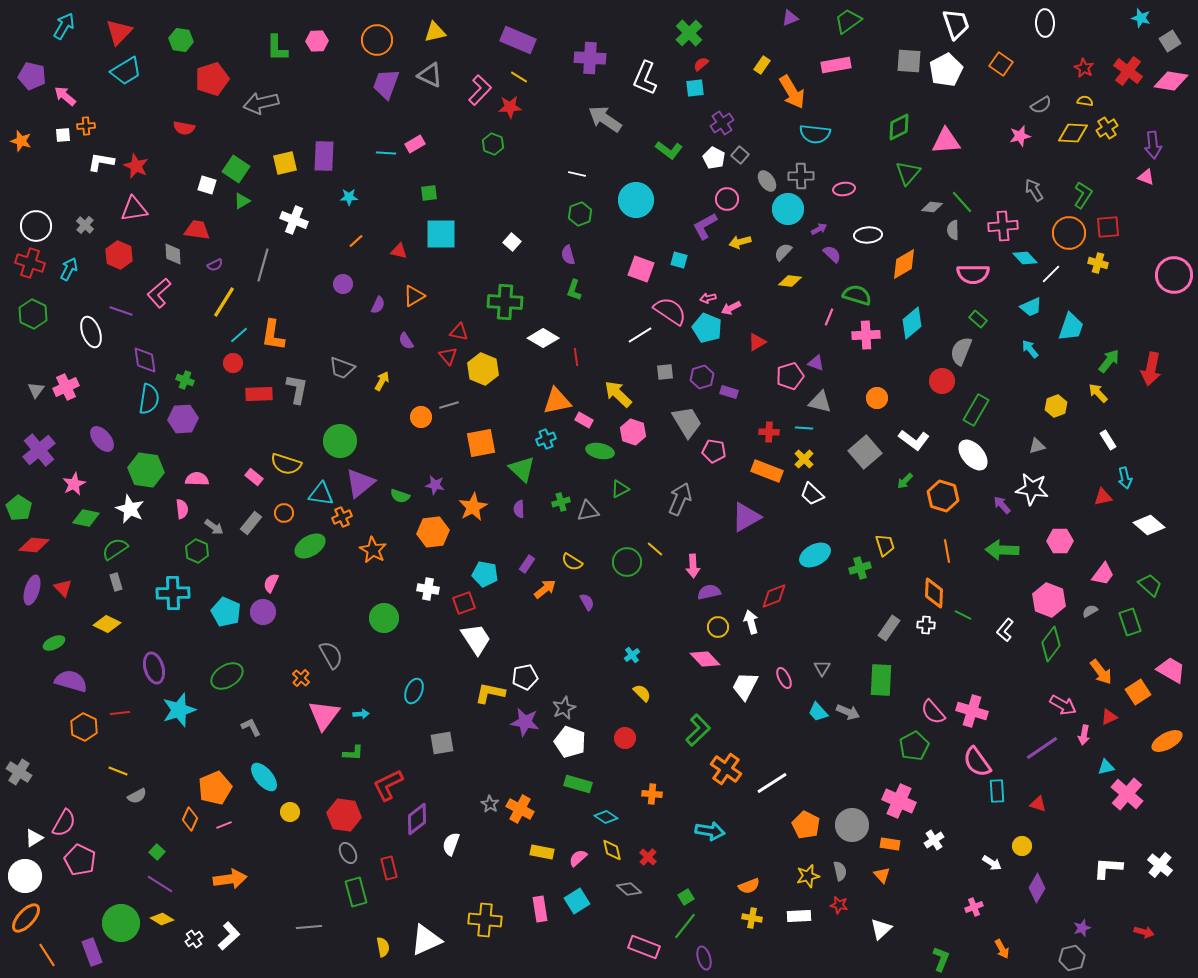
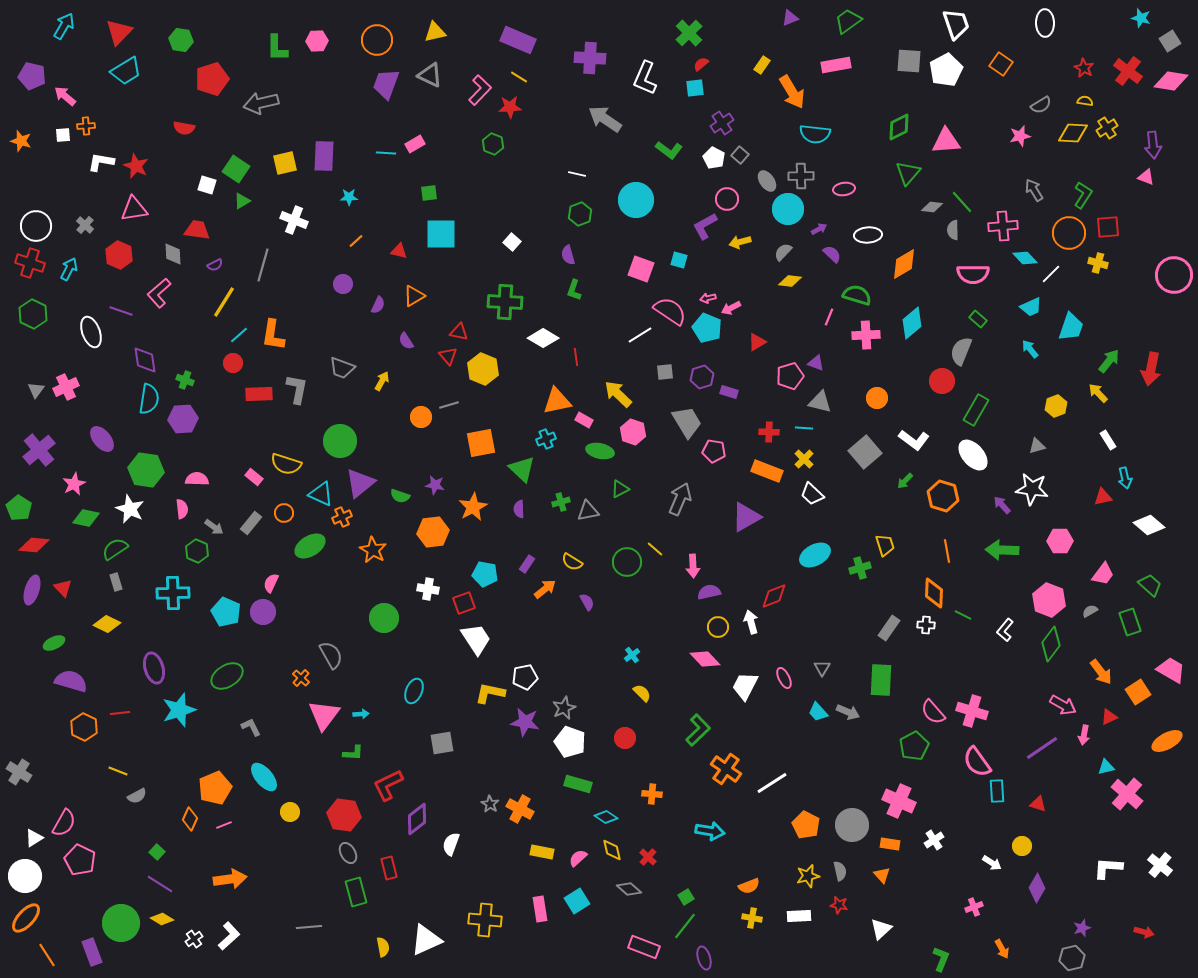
cyan triangle at (321, 494): rotated 16 degrees clockwise
